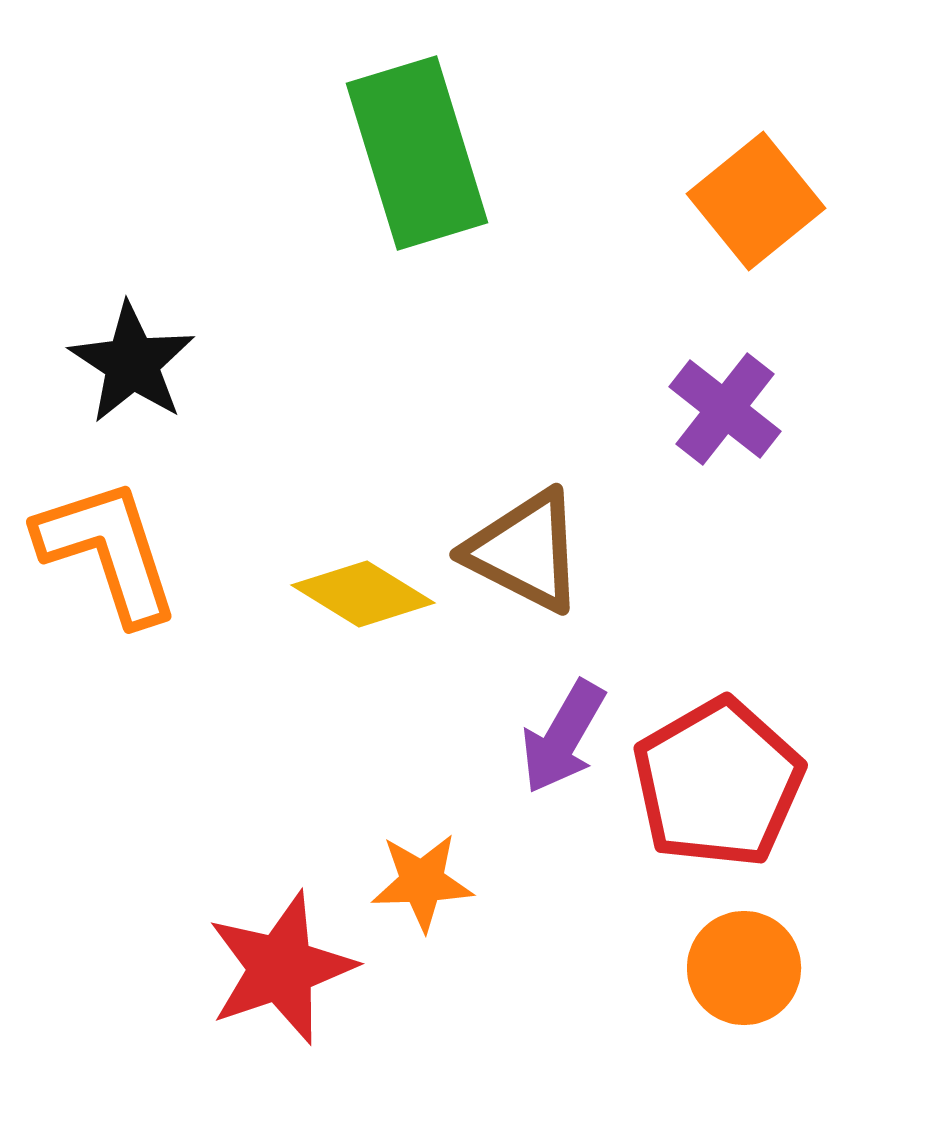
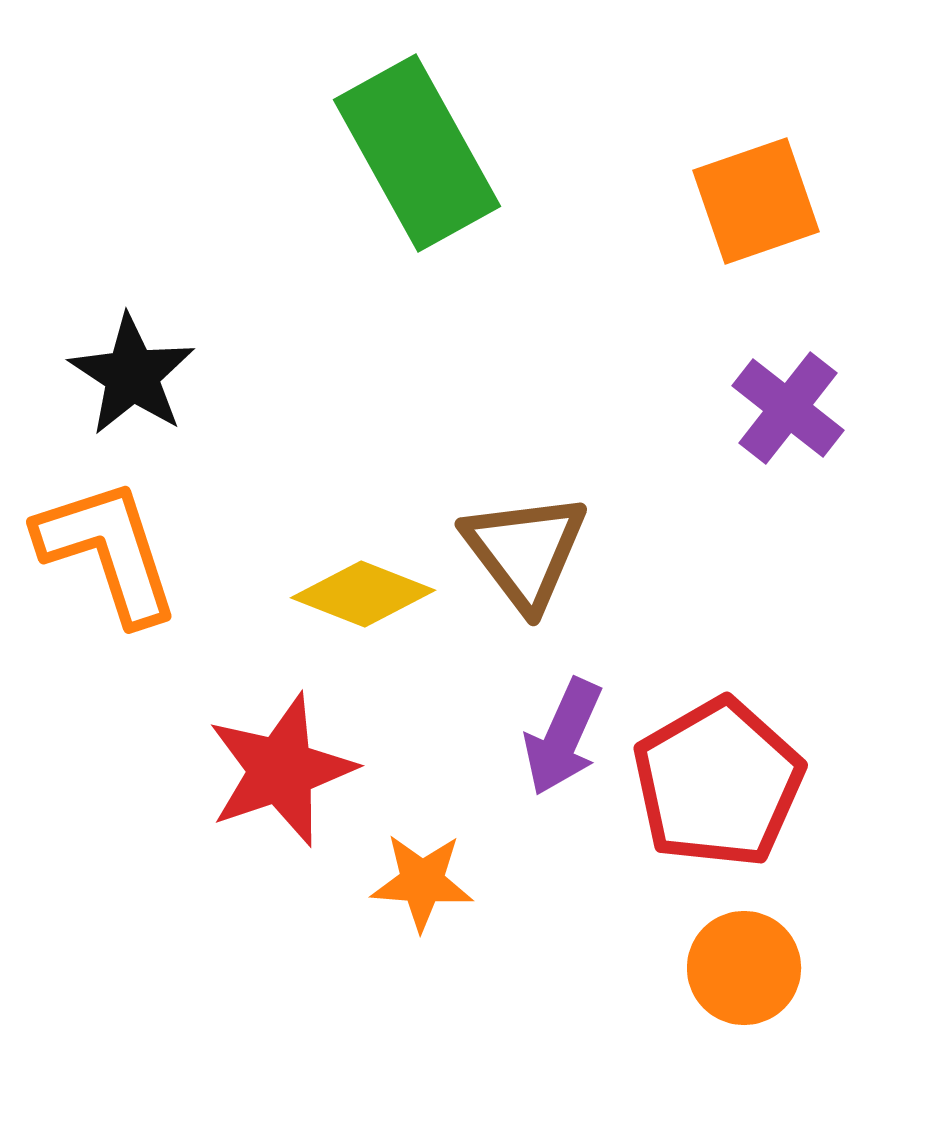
green rectangle: rotated 12 degrees counterclockwise
orange square: rotated 20 degrees clockwise
black star: moved 12 px down
purple cross: moved 63 px right, 1 px up
brown triangle: rotated 26 degrees clockwise
yellow diamond: rotated 10 degrees counterclockwise
purple arrow: rotated 6 degrees counterclockwise
orange star: rotated 6 degrees clockwise
red star: moved 198 px up
